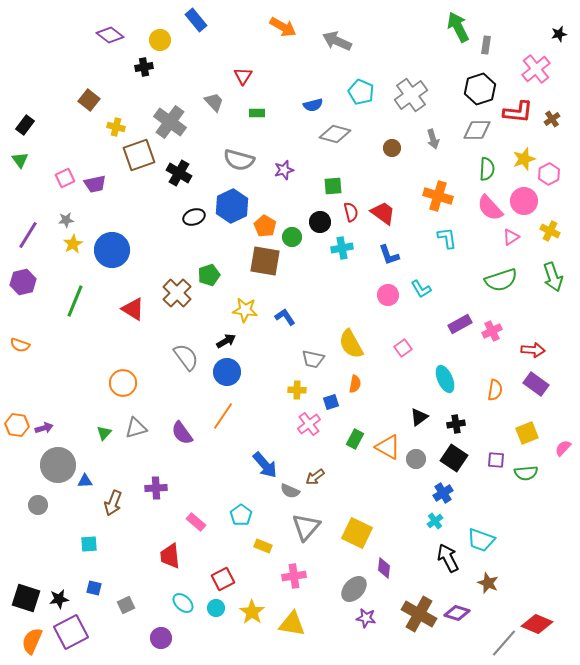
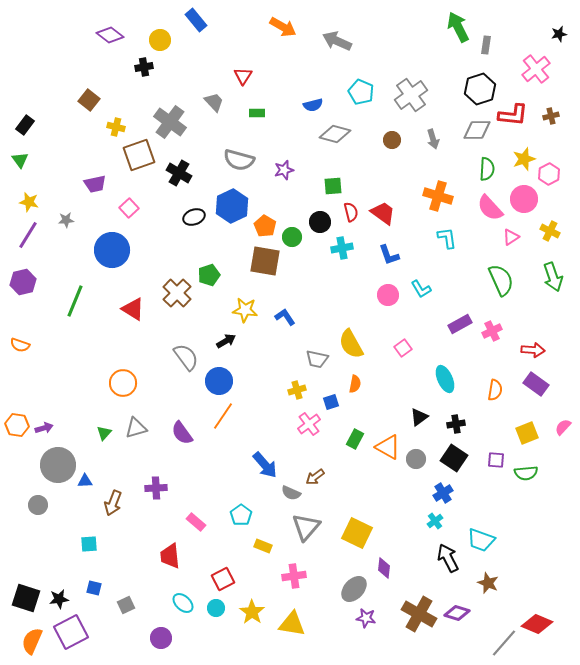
red L-shape at (518, 112): moved 5 px left, 3 px down
brown cross at (552, 119): moved 1 px left, 3 px up; rotated 21 degrees clockwise
brown circle at (392, 148): moved 8 px up
pink square at (65, 178): moved 64 px right, 30 px down; rotated 18 degrees counterclockwise
pink circle at (524, 201): moved 2 px up
yellow star at (73, 244): moved 44 px left, 42 px up; rotated 30 degrees counterclockwise
green semicircle at (501, 280): rotated 96 degrees counterclockwise
gray trapezoid at (313, 359): moved 4 px right
blue circle at (227, 372): moved 8 px left, 9 px down
yellow cross at (297, 390): rotated 18 degrees counterclockwise
pink semicircle at (563, 448): moved 21 px up
gray semicircle at (290, 491): moved 1 px right, 2 px down
